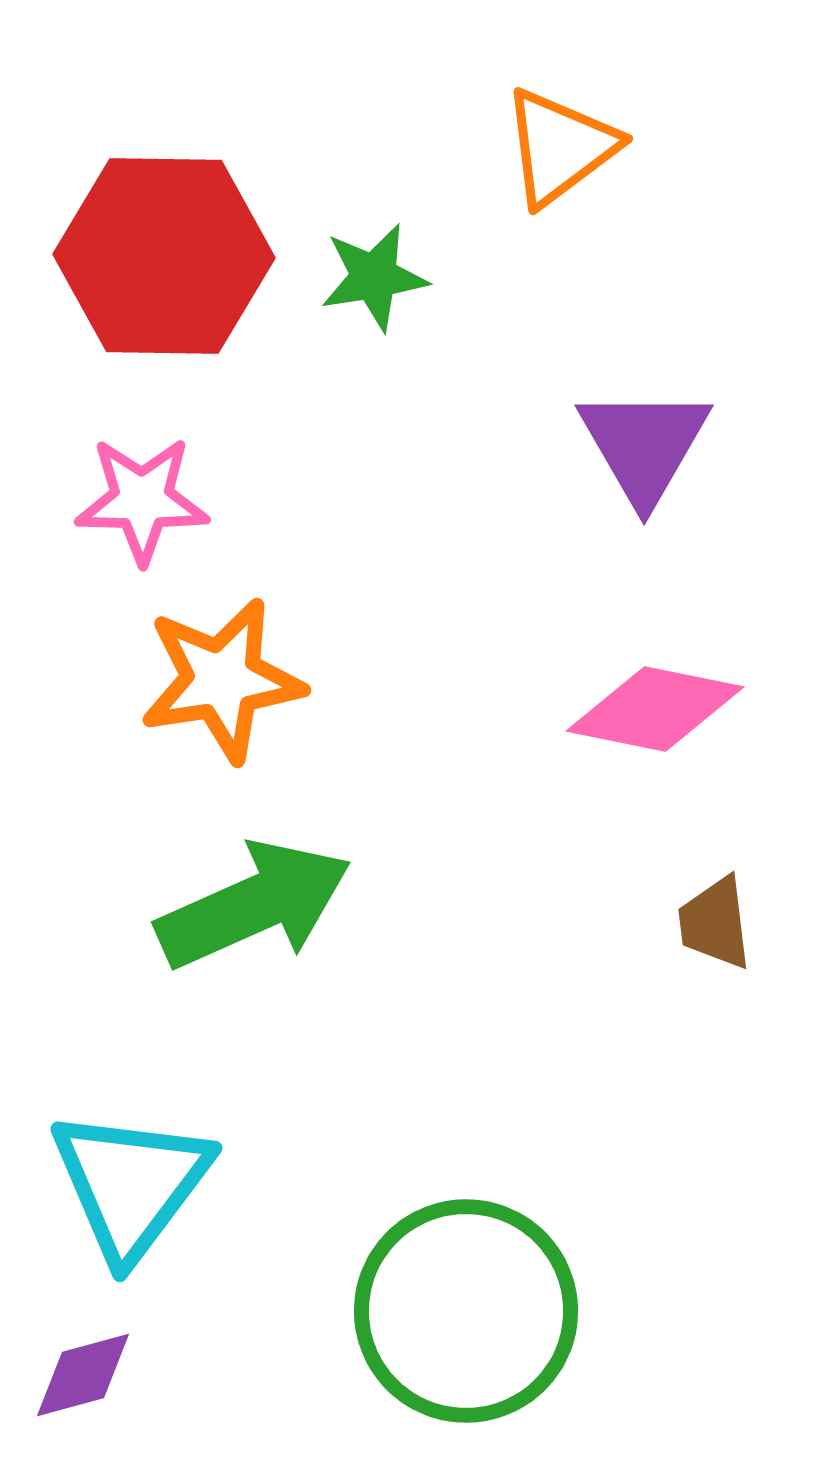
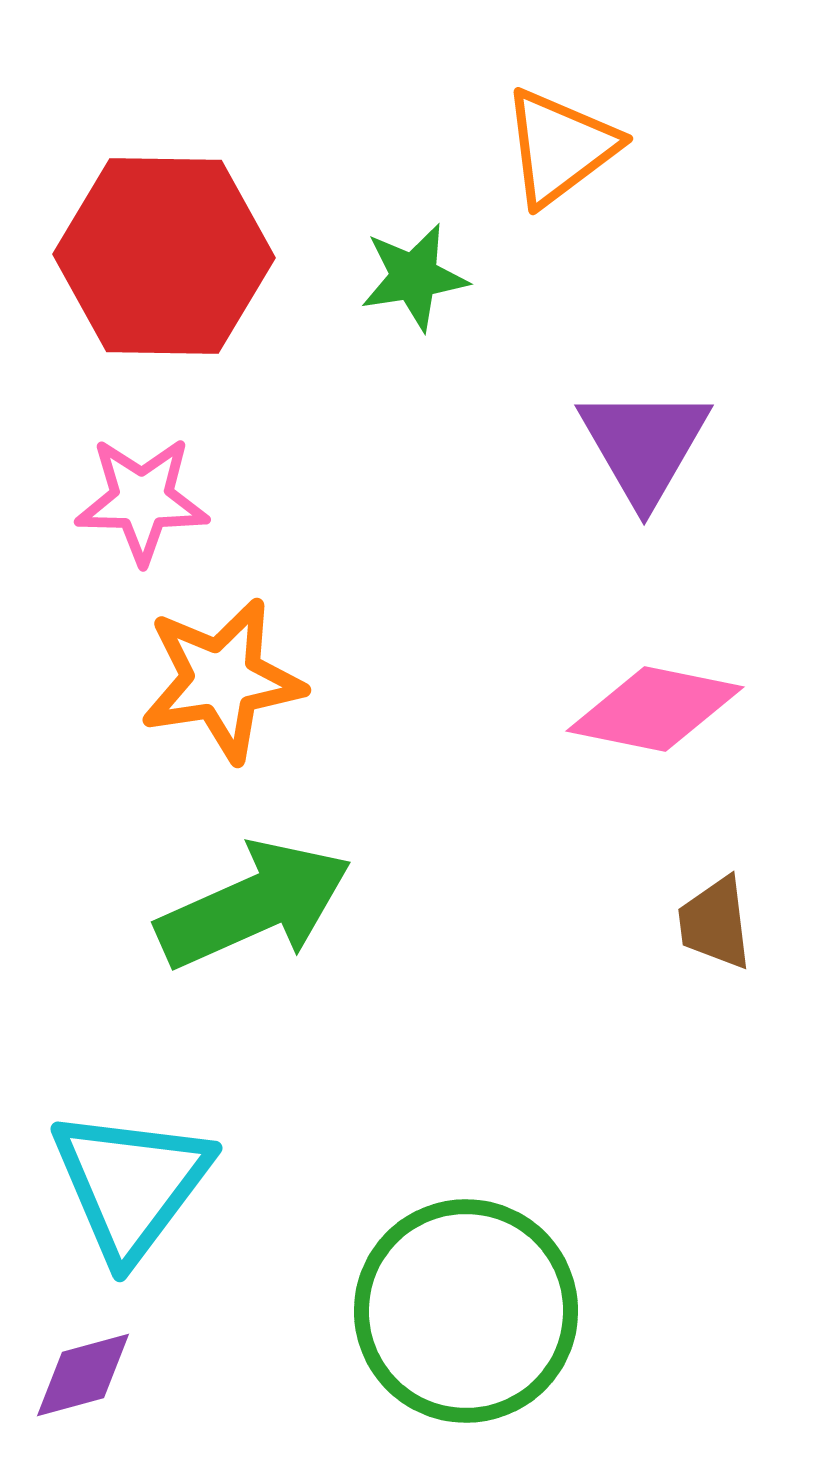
green star: moved 40 px right
